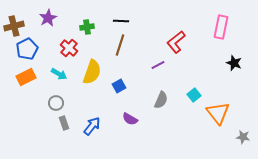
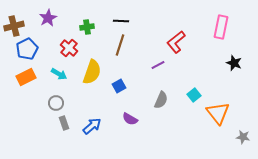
blue arrow: rotated 12 degrees clockwise
